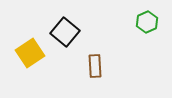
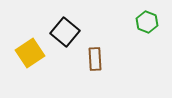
green hexagon: rotated 15 degrees counterclockwise
brown rectangle: moved 7 px up
